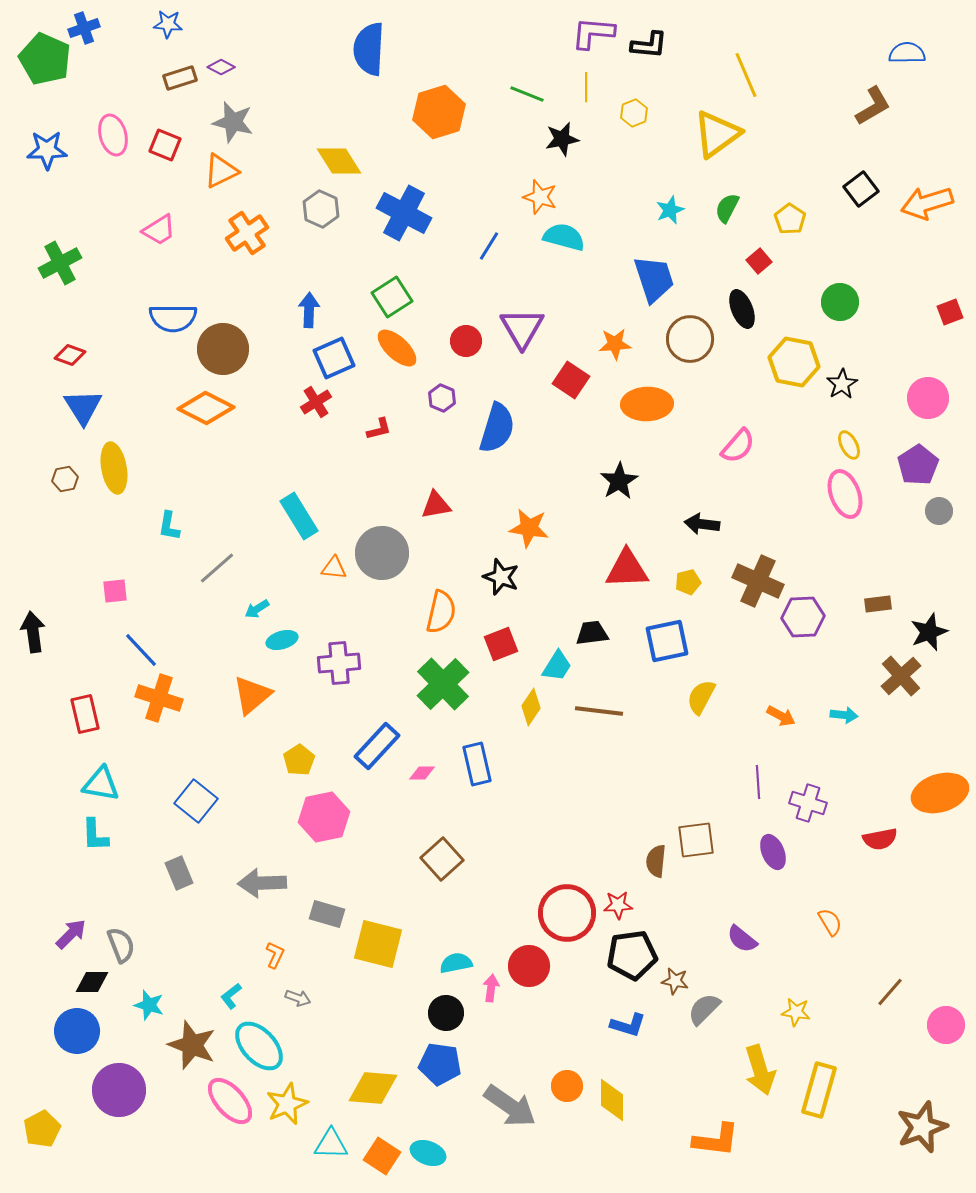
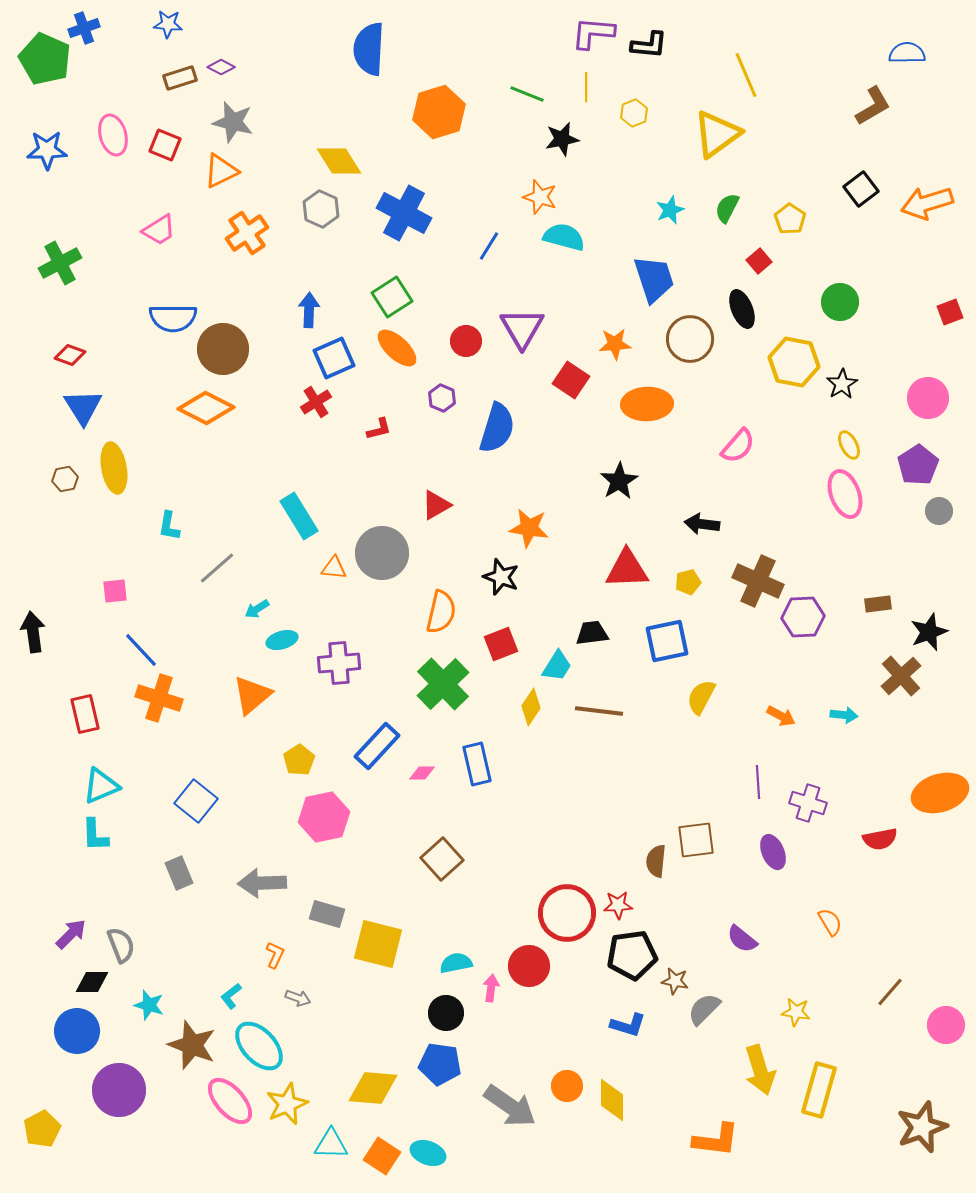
red triangle at (436, 505): rotated 20 degrees counterclockwise
cyan triangle at (101, 784): moved 2 px down; rotated 33 degrees counterclockwise
